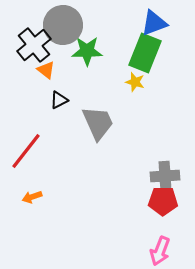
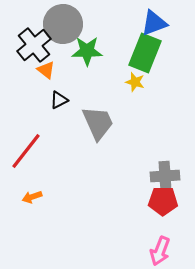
gray circle: moved 1 px up
